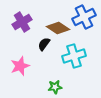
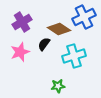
brown diamond: moved 1 px right, 1 px down
pink star: moved 14 px up
green star: moved 3 px right, 1 px up
